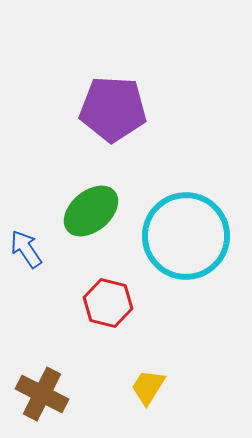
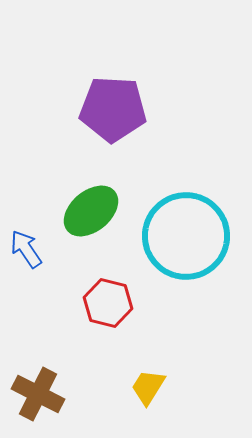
brown cross: moved 4 px left
